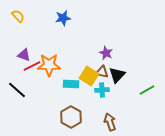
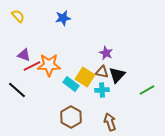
yellow square: moved 4 px left, 1 px down
cyan rectangle: rotated 35 degrees clockwise
